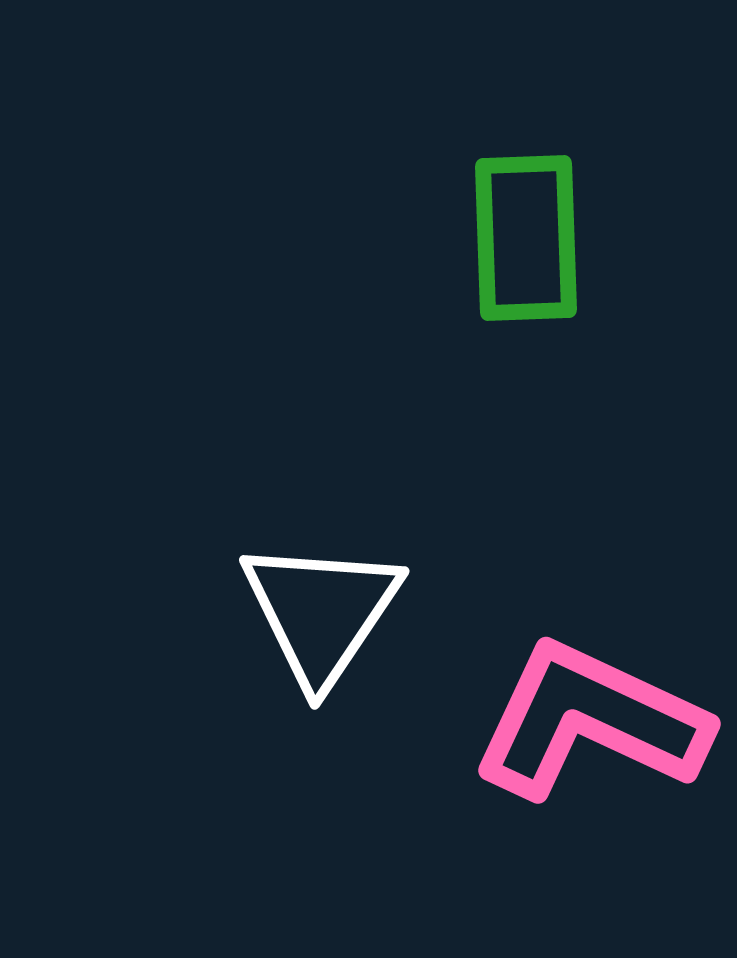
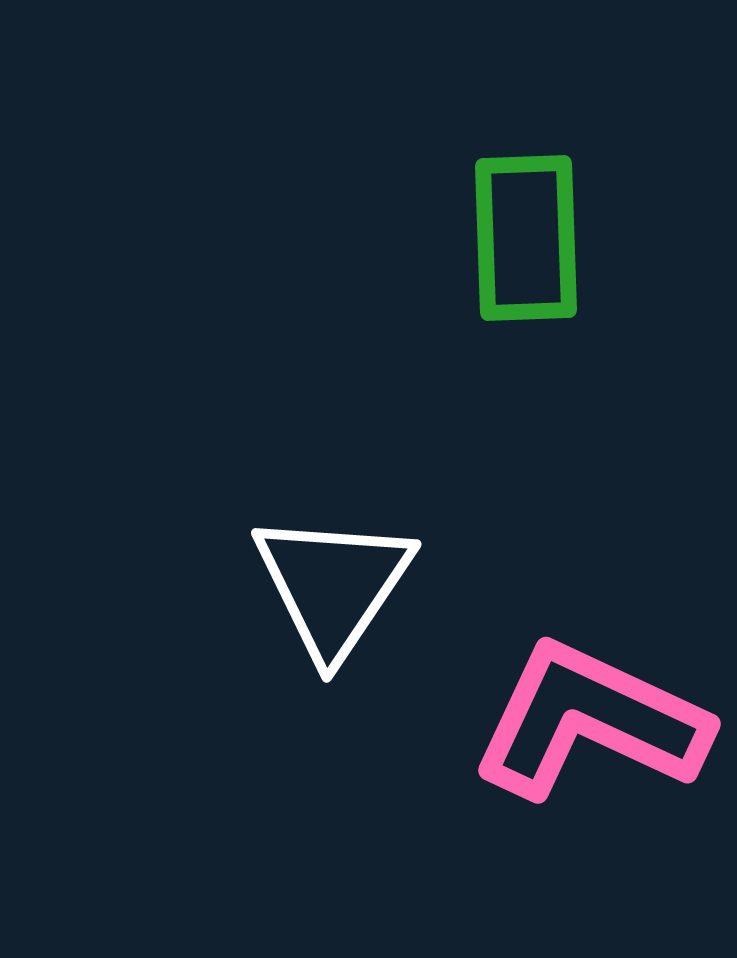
white triangle: moved 12 px right, 27 px up
